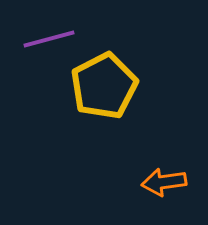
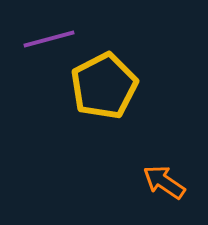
orange arrow: rotated 42 degrees clockwise
